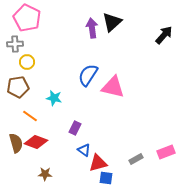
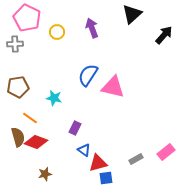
black triangle: moved 20 px right, 8 px up
purple arrow: rotated 12 degrees counterclockwise
yellow circle: moved 30 px right, 30 px up
orange line: moved 2 px down
brown semicircle: moved 2 px right, 6 px up
pink rectangle: rotated 18 degrees counterclockwise
brown star: rotated 16 degrees counterclockwise
blue square: rotated 16 degrees counterclockwise
